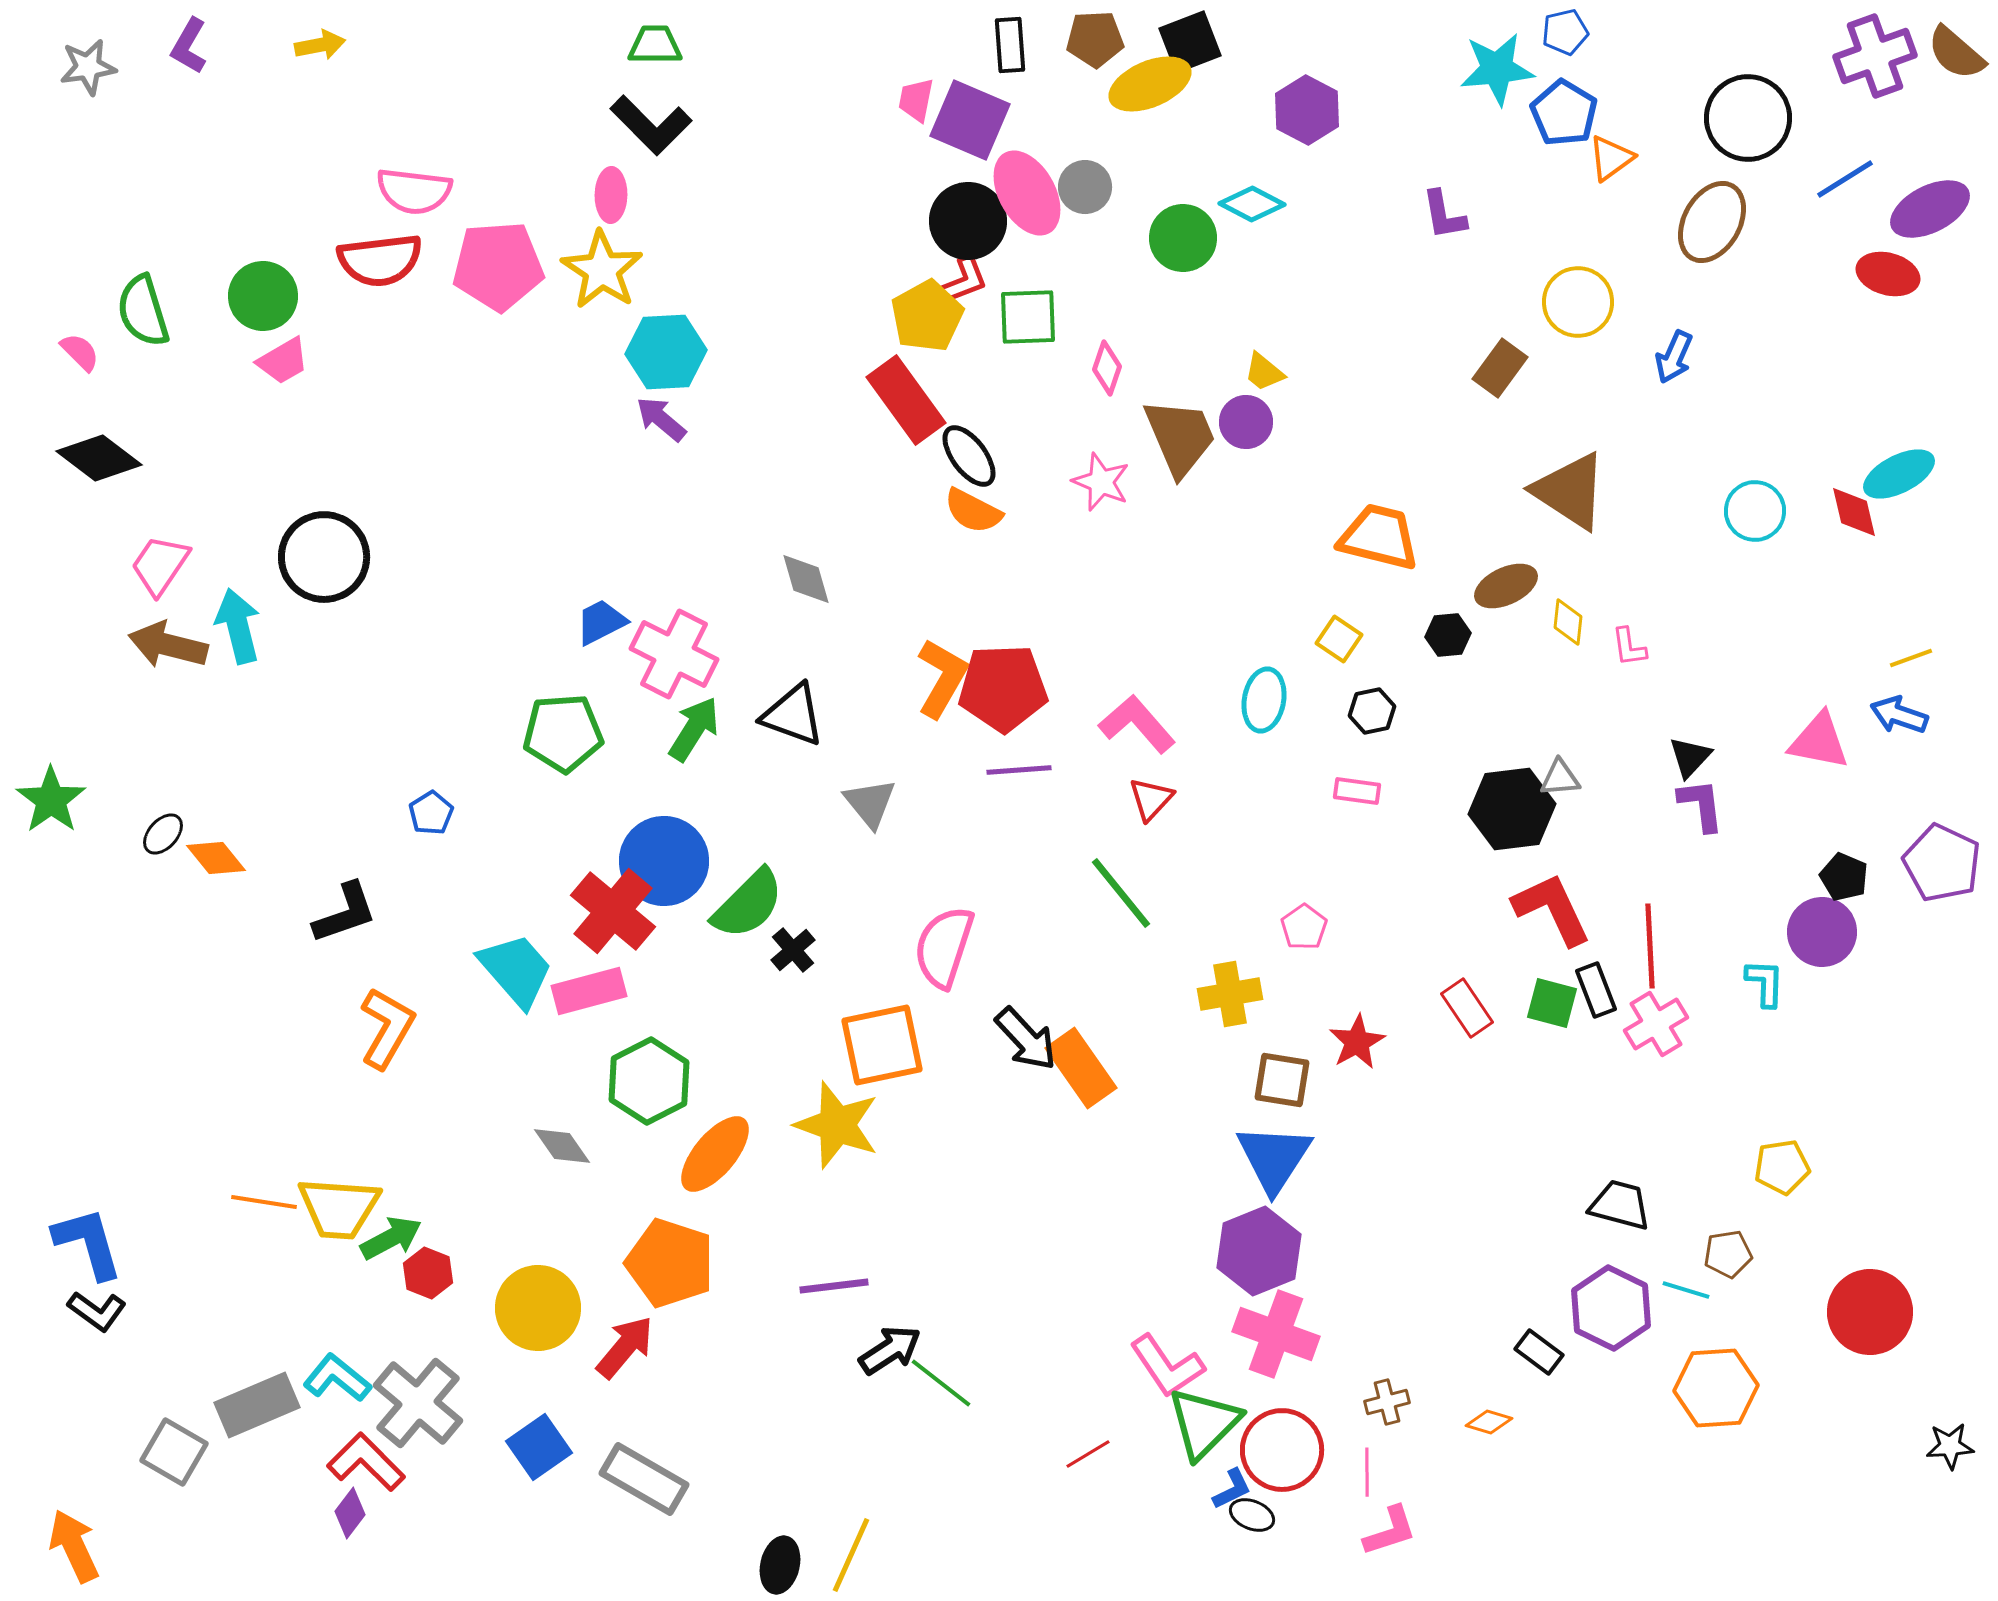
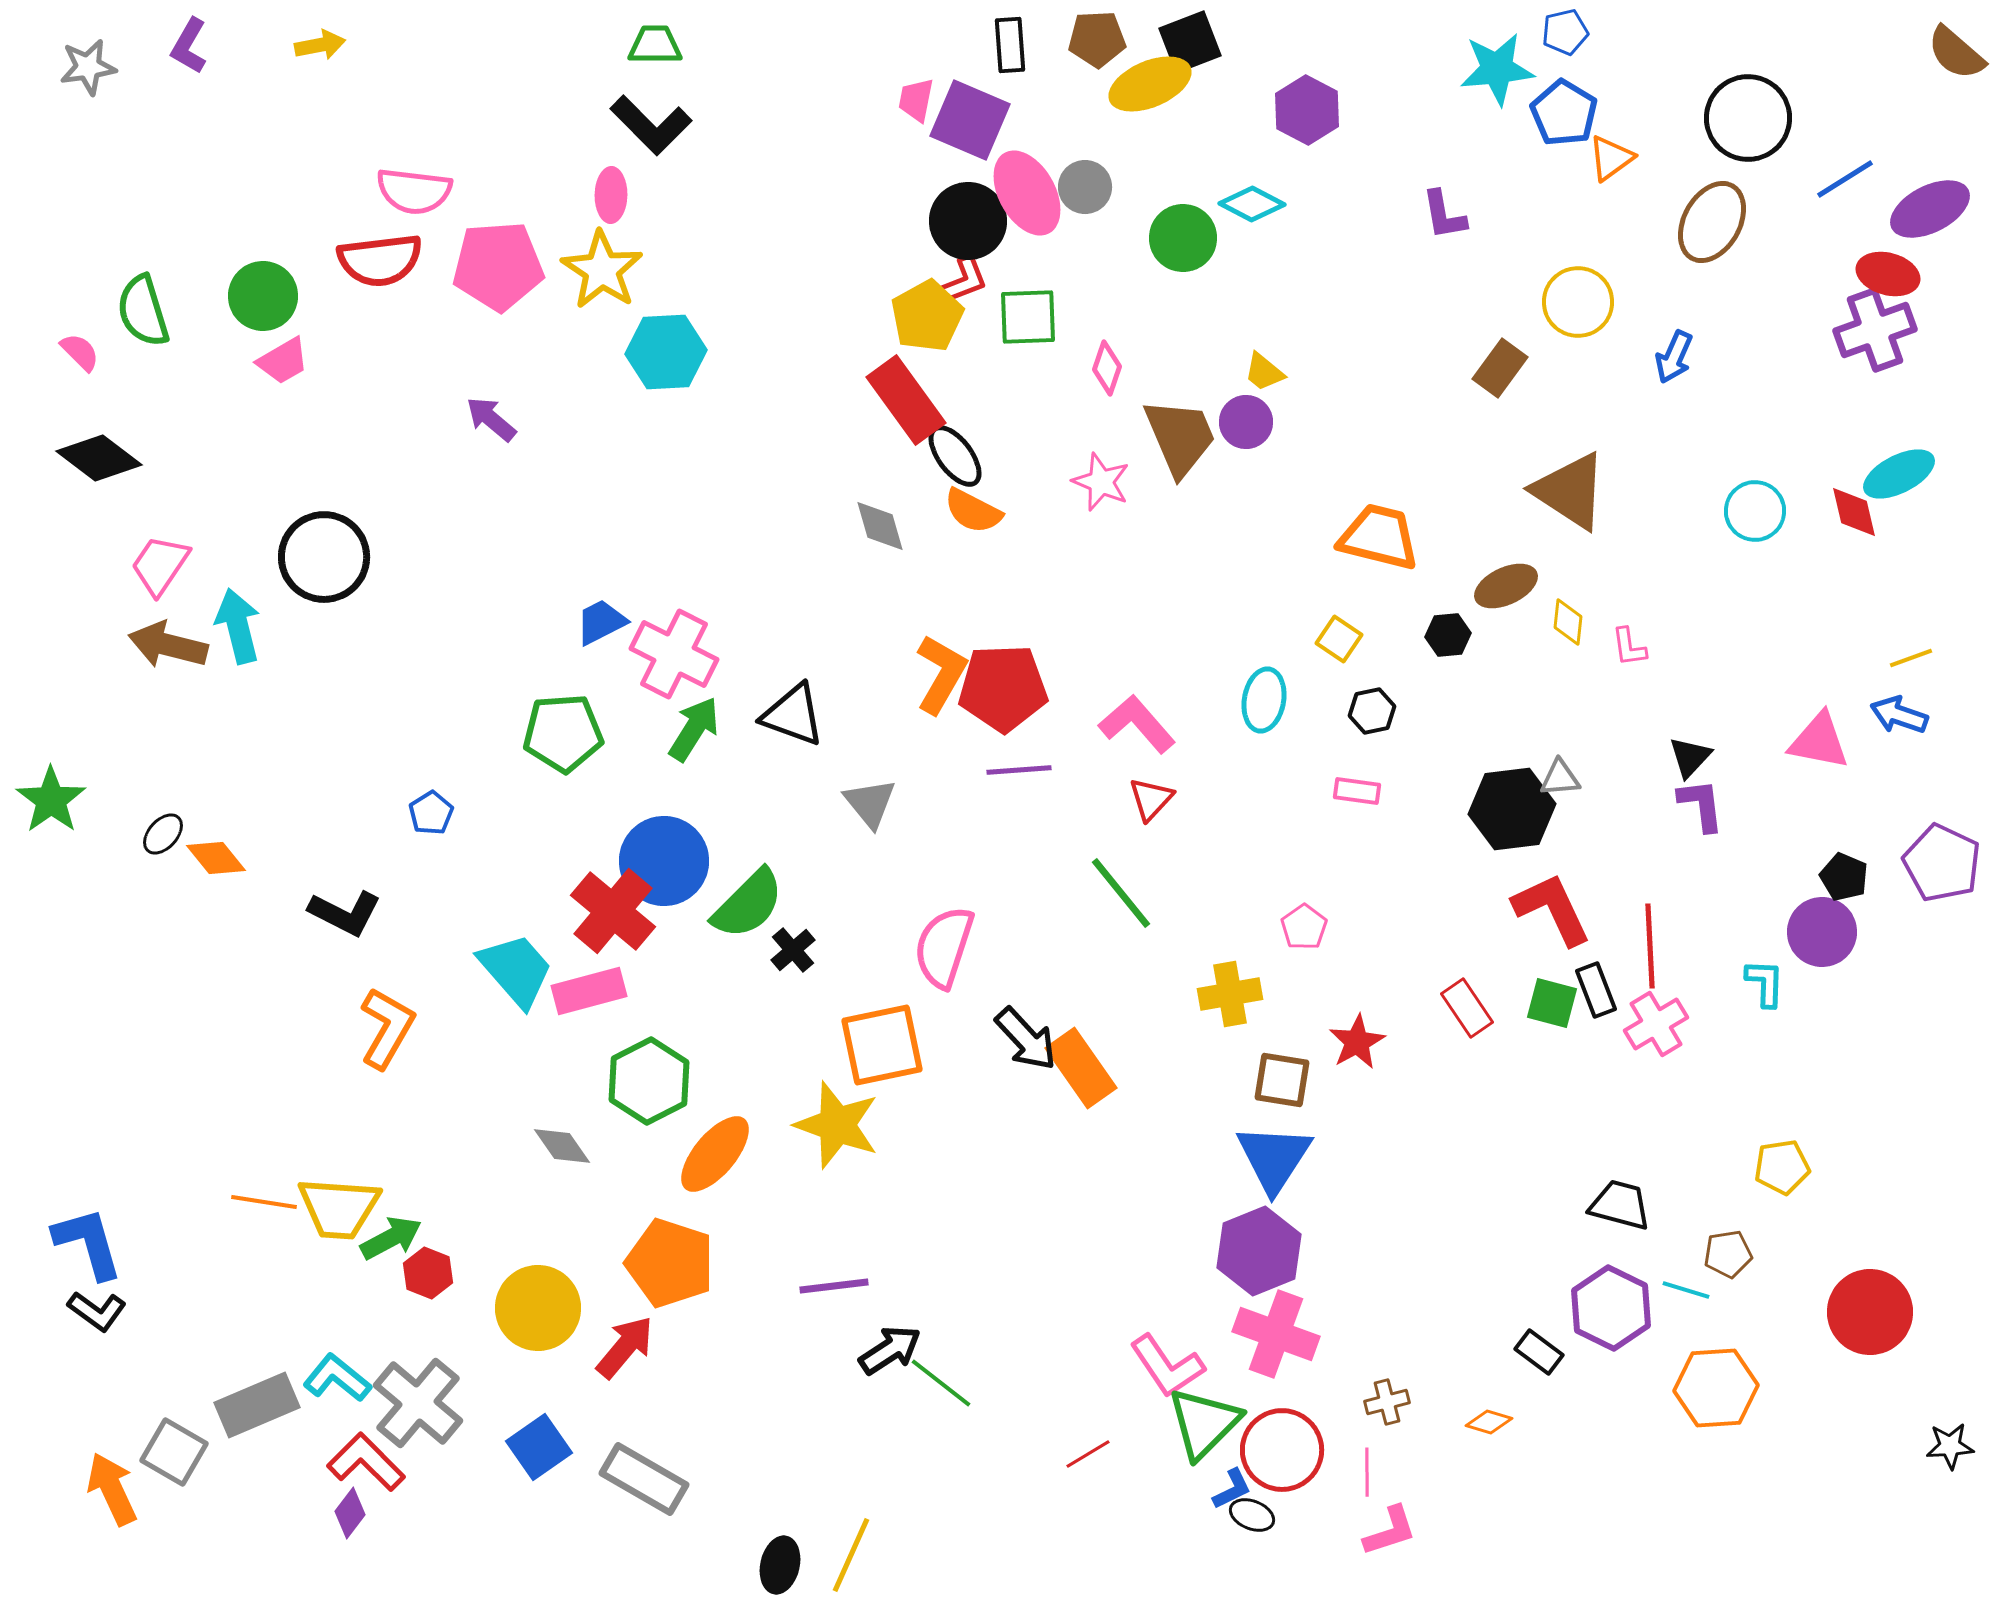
brown pentagon at (1095, 39): moved 2 px right
purple cross at (1875, 56): moved 274 px down
purple arrow at (661, 419): moved 170 px left
black ellipse at (969, 456): moved 14 px left
gray diamond at (806, 579): moved 74 px right, 53 px up
orange L-shape at (942, 678): moved 1 px left, 4 px up
black L-shape at (345, 913): rotated 46 degrees clockwise
orange arrow at (74, 1546): moved 38 px right, 57 px up
